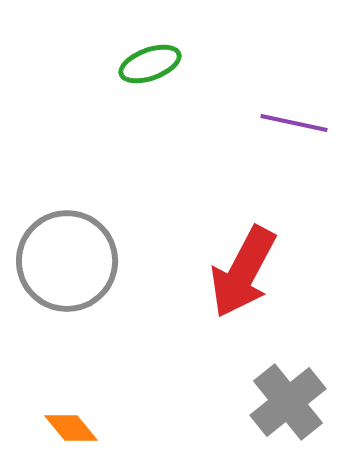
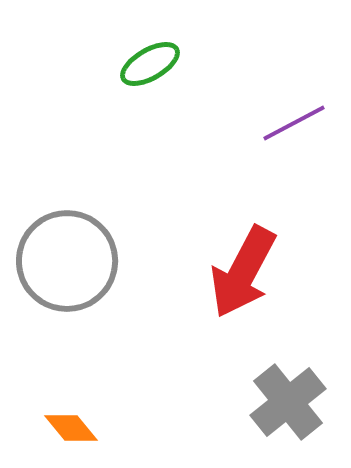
green ellipse: rotated 10 degrees counterclockwise
purple line: rotated 40 degrees counterclockwise
